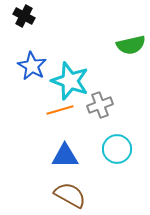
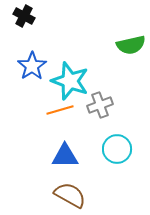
blue star: rotated 8 degrees clockwise
